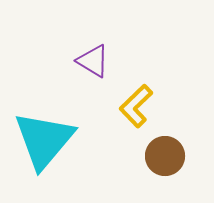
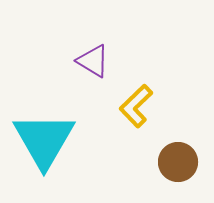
cyan triangle: rotated 10 degrees counterclockwise
brown circle: moved 13 px right, 6 px down
